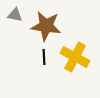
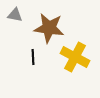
brown star: moved 3 px right, 2 px down
black line: moved 11 px left
